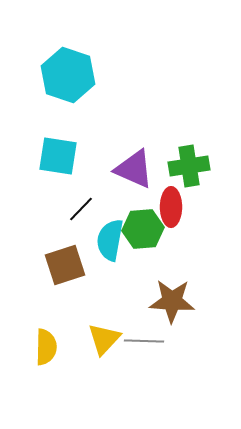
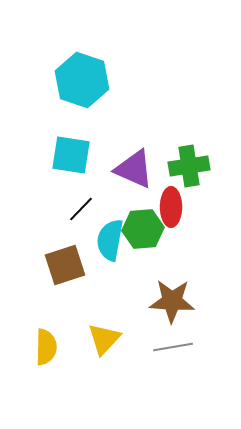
cyan hexagon: moved 14 px right, 5 px down
cyan square: moved 13 px right, 1 px up
gray line: moved 29 px right, 6 px down; rotated 12 degrees counterclockwise
